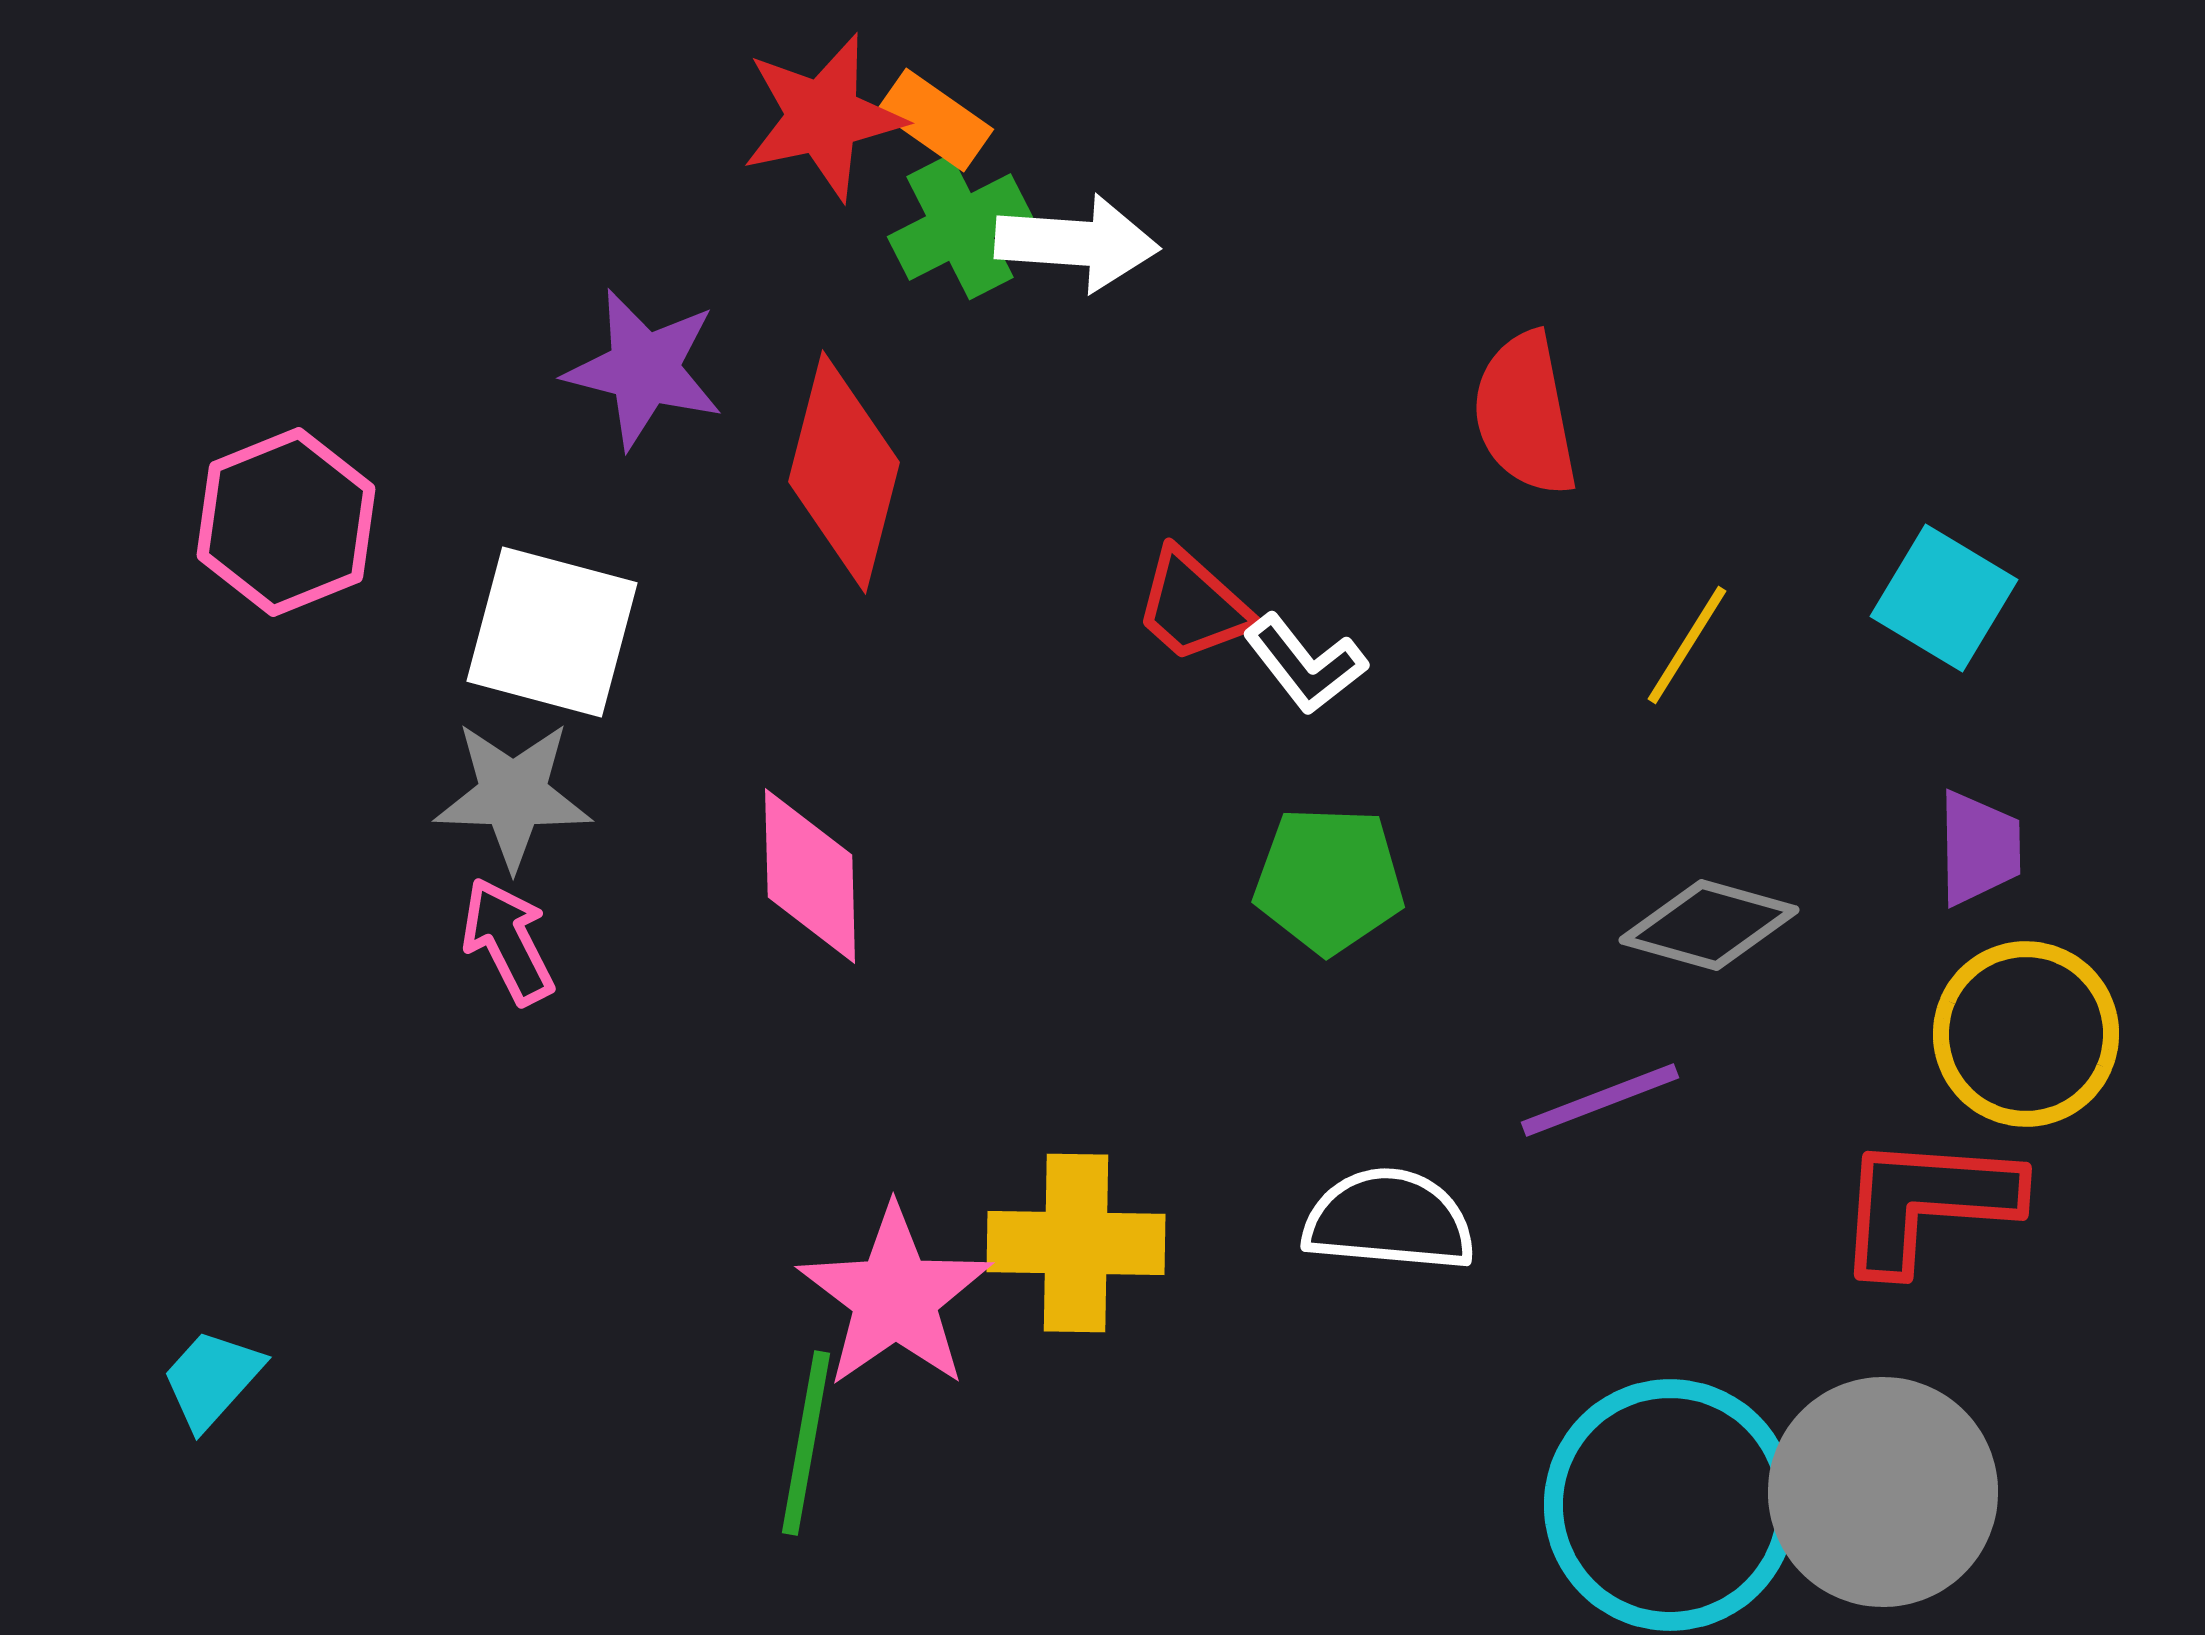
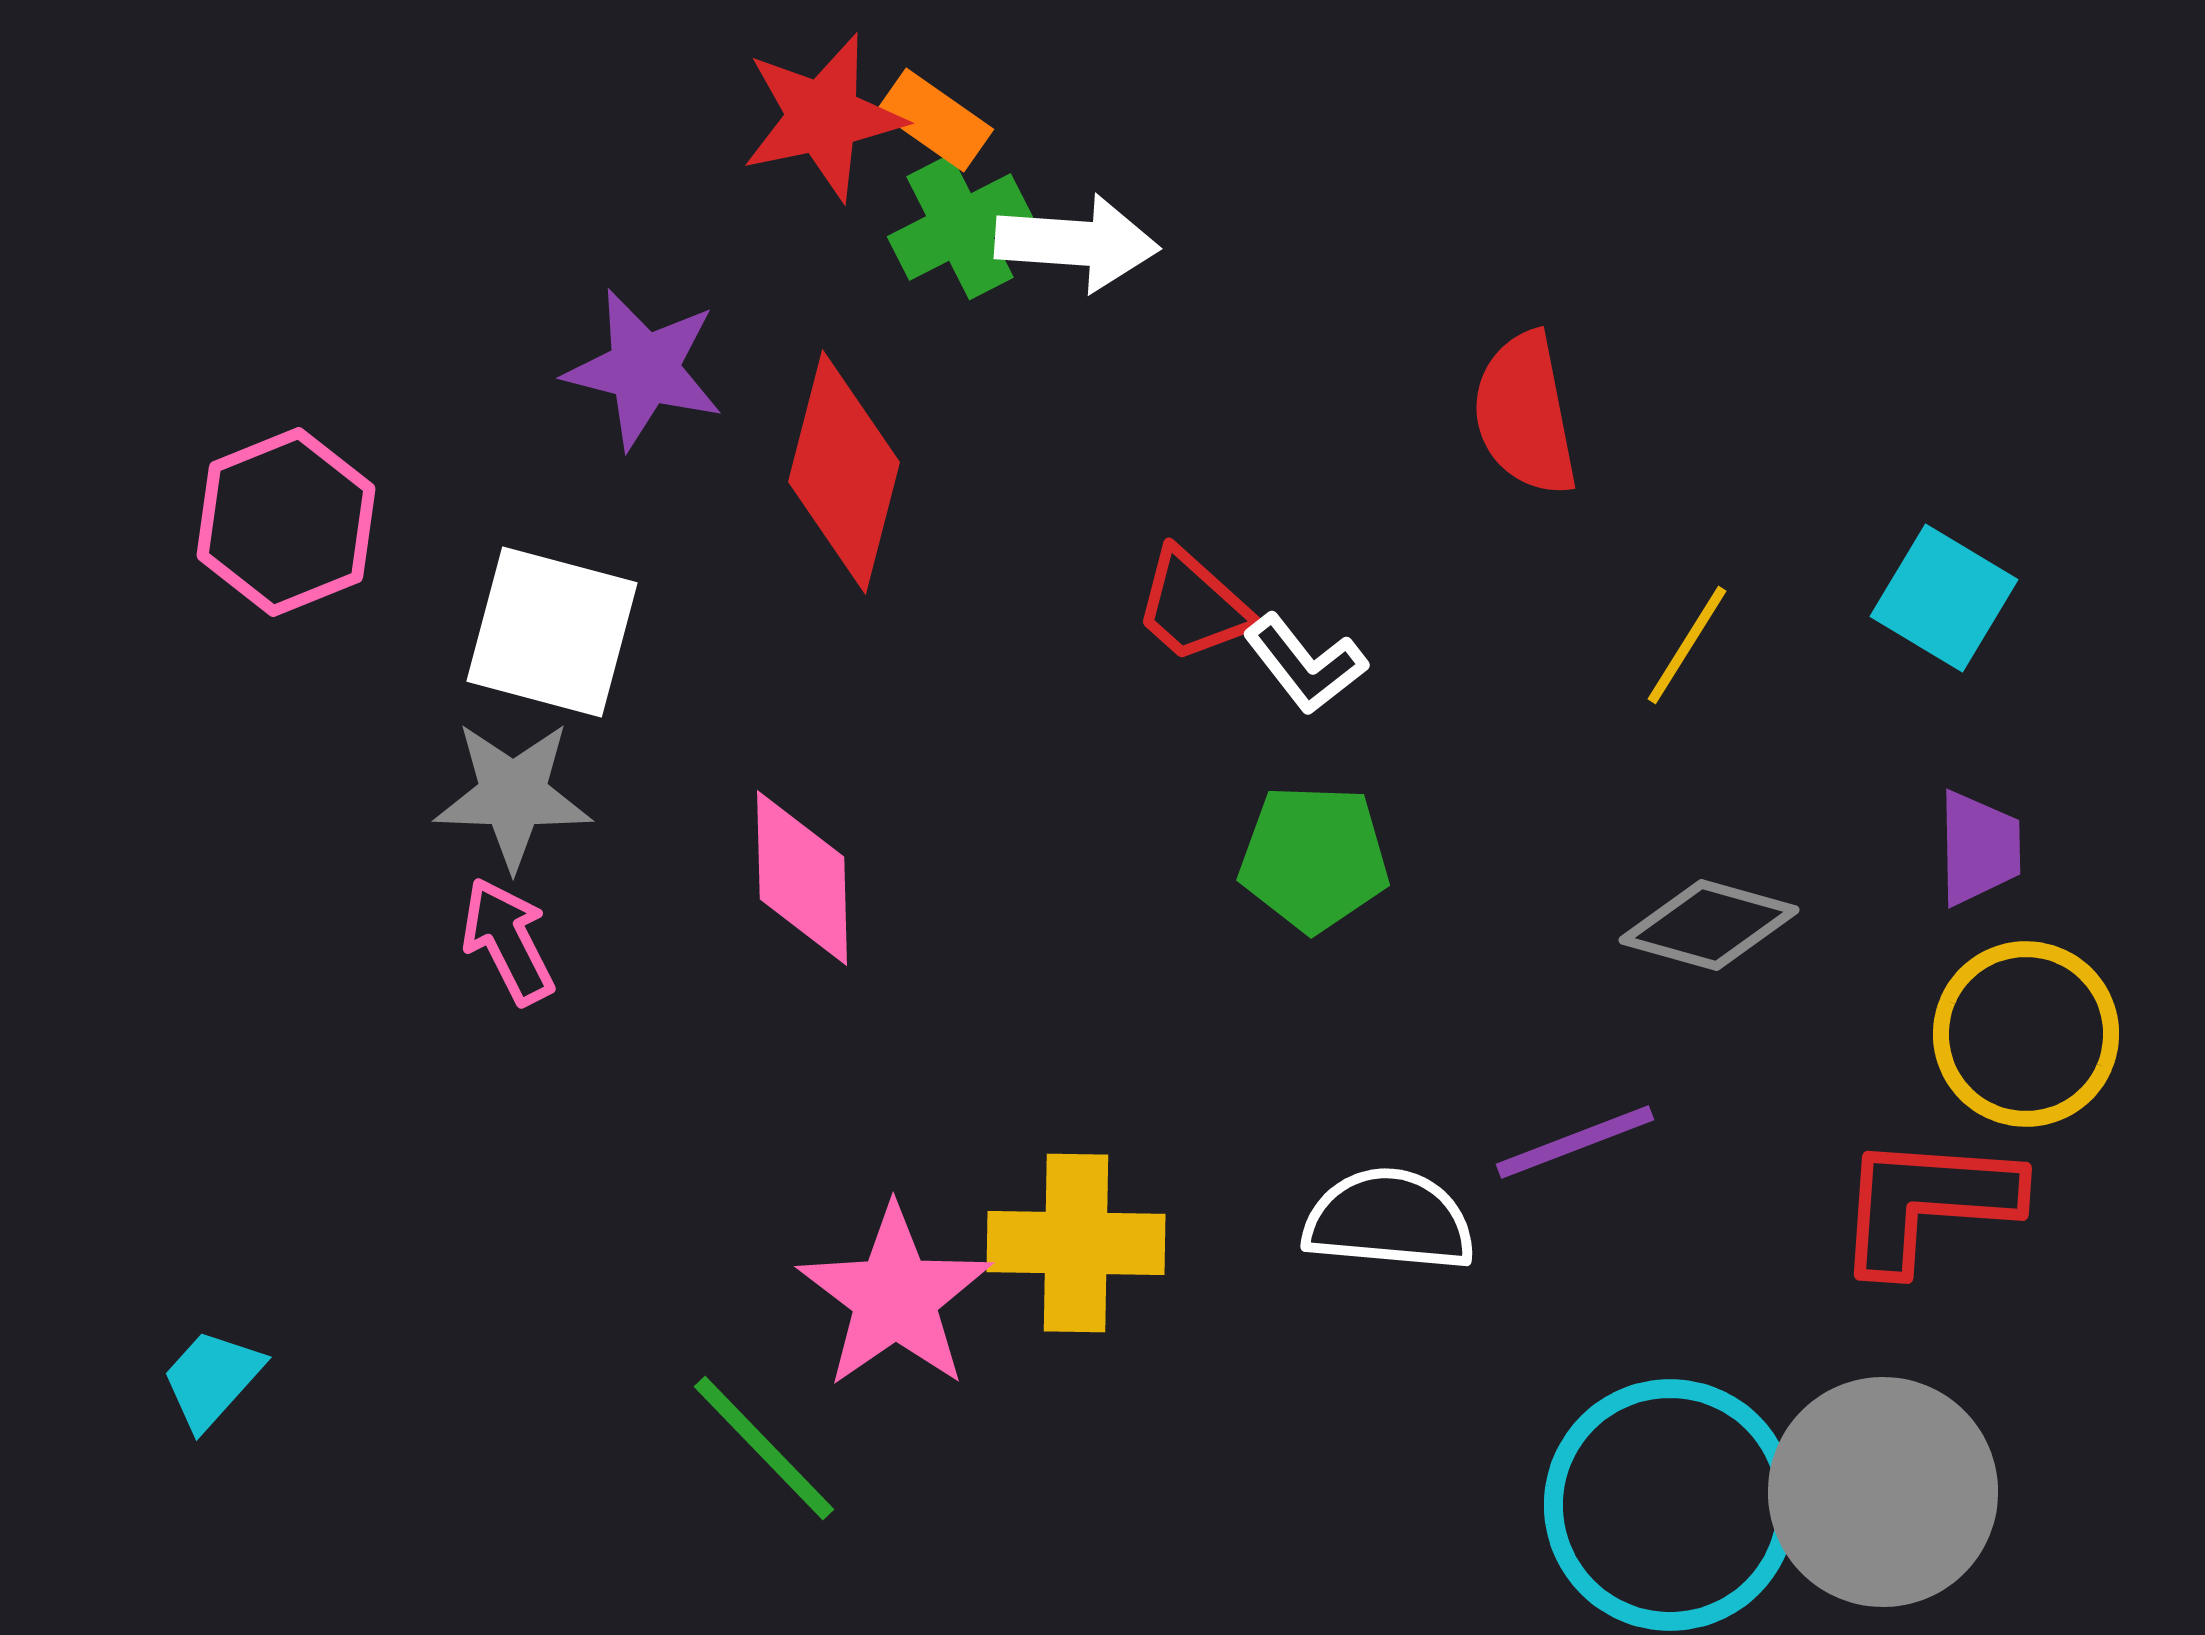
pink diamond: moved 8 px left, 2 px down
green pentagon: moved 15 px left, 22 px up
purple line: moved 25 px left, 42 px down
green line: moved 42 px left, 5 px down; rotated 54 degrees counterclockwise
